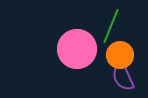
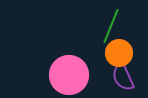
pink circle: moved 8 px left, 26 px down
orange circle: moved 1 px left, 2 px up
